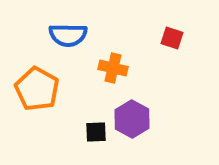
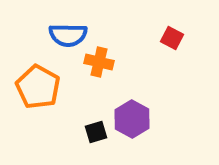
red square: rotated 10 degrees clockwise
orange cross: moved 14 px left, 6 px up
orange pentagon: moved 1 px right, 2 px up
black square: rotated 15 degrees counterclockwise
